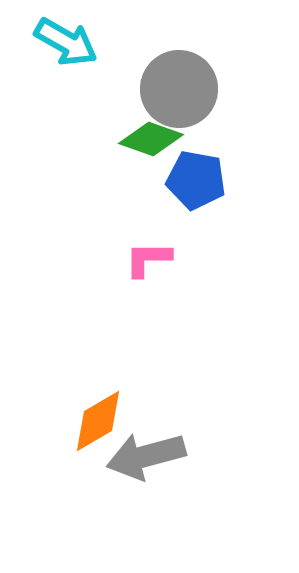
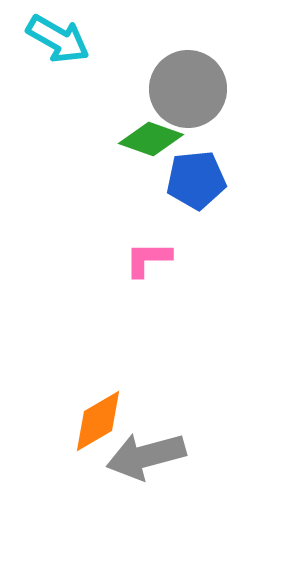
cyan arrow: moved 8 px left, 3 px up
gray circle: moved 9 px right
blue pentagon: rotated 16 degrees counterclockwise
